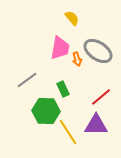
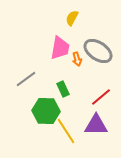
yellow semicircle: rotated 112 degrees counterclockwise
gray line: moved 1 px left, 1 px up
yellow line: moved 2 px left, 1 px up
